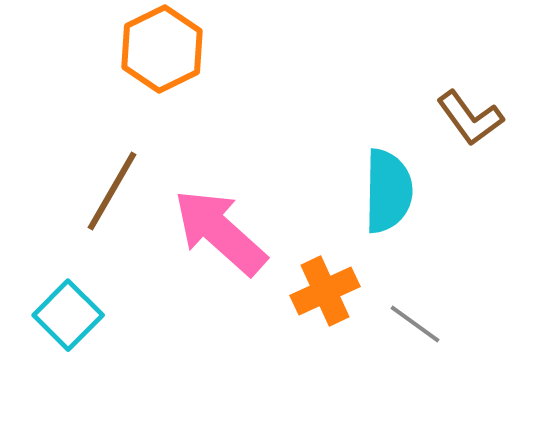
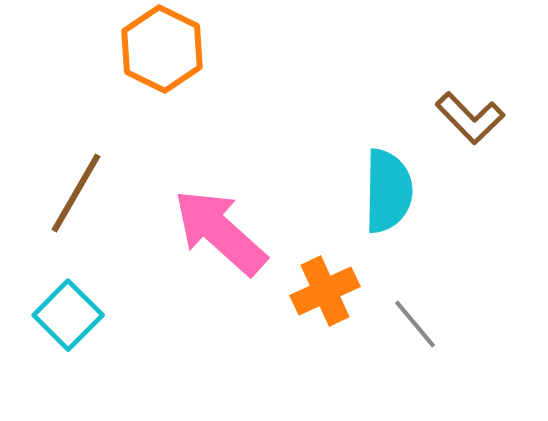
orange hexagon: rotated 8 degrees counterclockwise
brown L-shape: rotated 8 degrees counterclockwise
brown line: moved 36 px left, 2 px down
gray line: rotated 14 degrees clockwise
